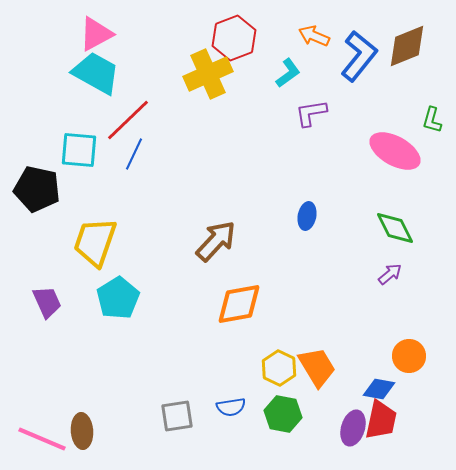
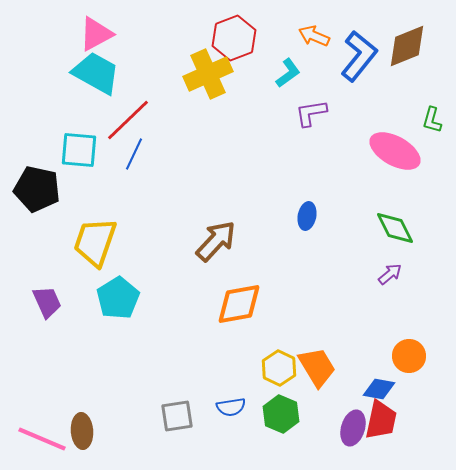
green hexagon: moved 2 px left; rotated 12 degrees clockwise
